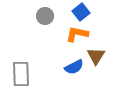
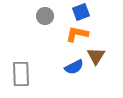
blue square: rotated 18 degrees clockwise
